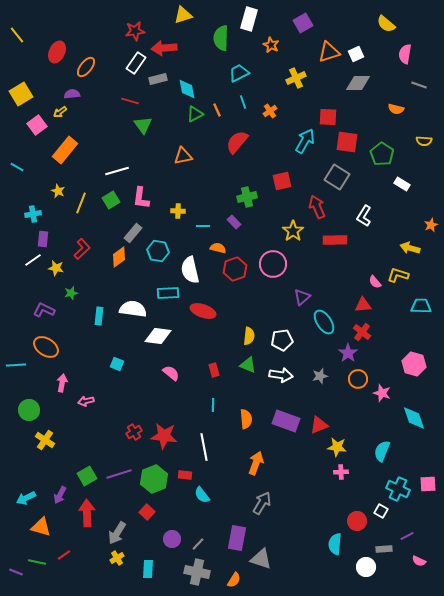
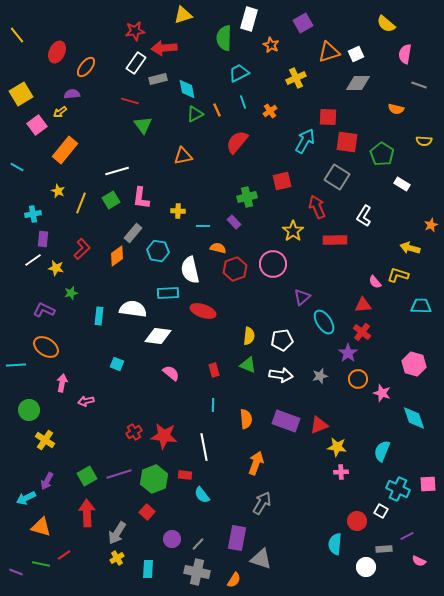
green semicircle at (221, 38): moved 3 px right
orange diamond at (119, 257): moved 2 px left, 1 px up
purple arrow at (60, 495): moved 13 px left, 14 px up
green line at (37, 562): moved 4 px right, 2 px down
